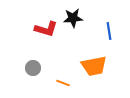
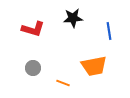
red L-shape: moved 13 px left
